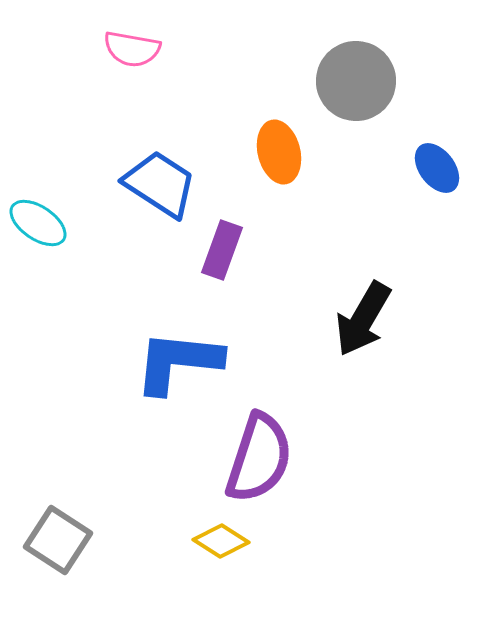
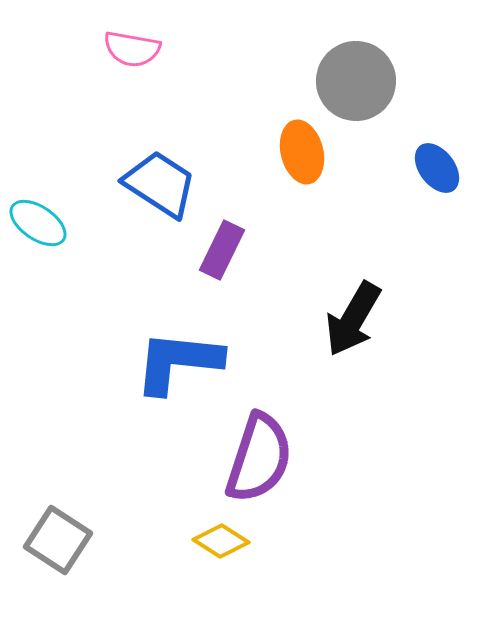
orange ellipse: moved 23 px right
purple rectangle: rotated 6 degrees clockwise
black arrow: moved 10 px left
